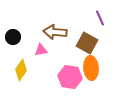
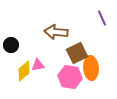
purple line: moved 2 px right
brown arrow: moved 1 px right
black circle: moved 2 px left, 8 px down
brown square: moved 10 px left, 10 px down; rotated 35 degrees clockwise
pink triangle: moved 3 px left, 15 px down
yellow diamond: moved 3 px right, 1 px down; rotated 15 degrees clockwise
